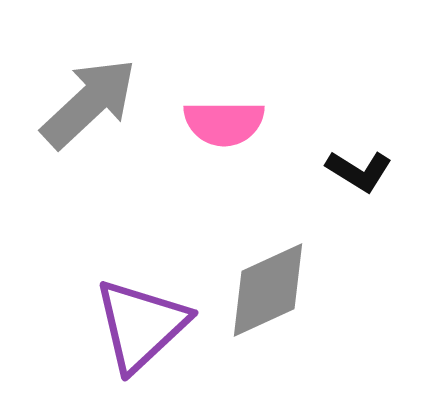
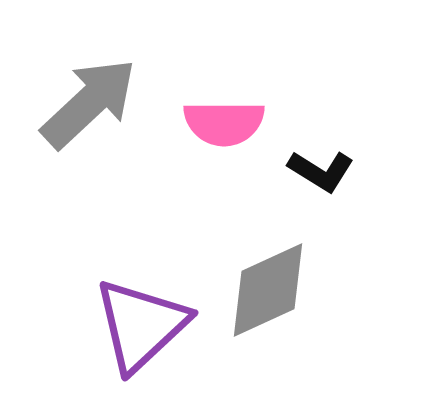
black L-shape: moved 38 px left
